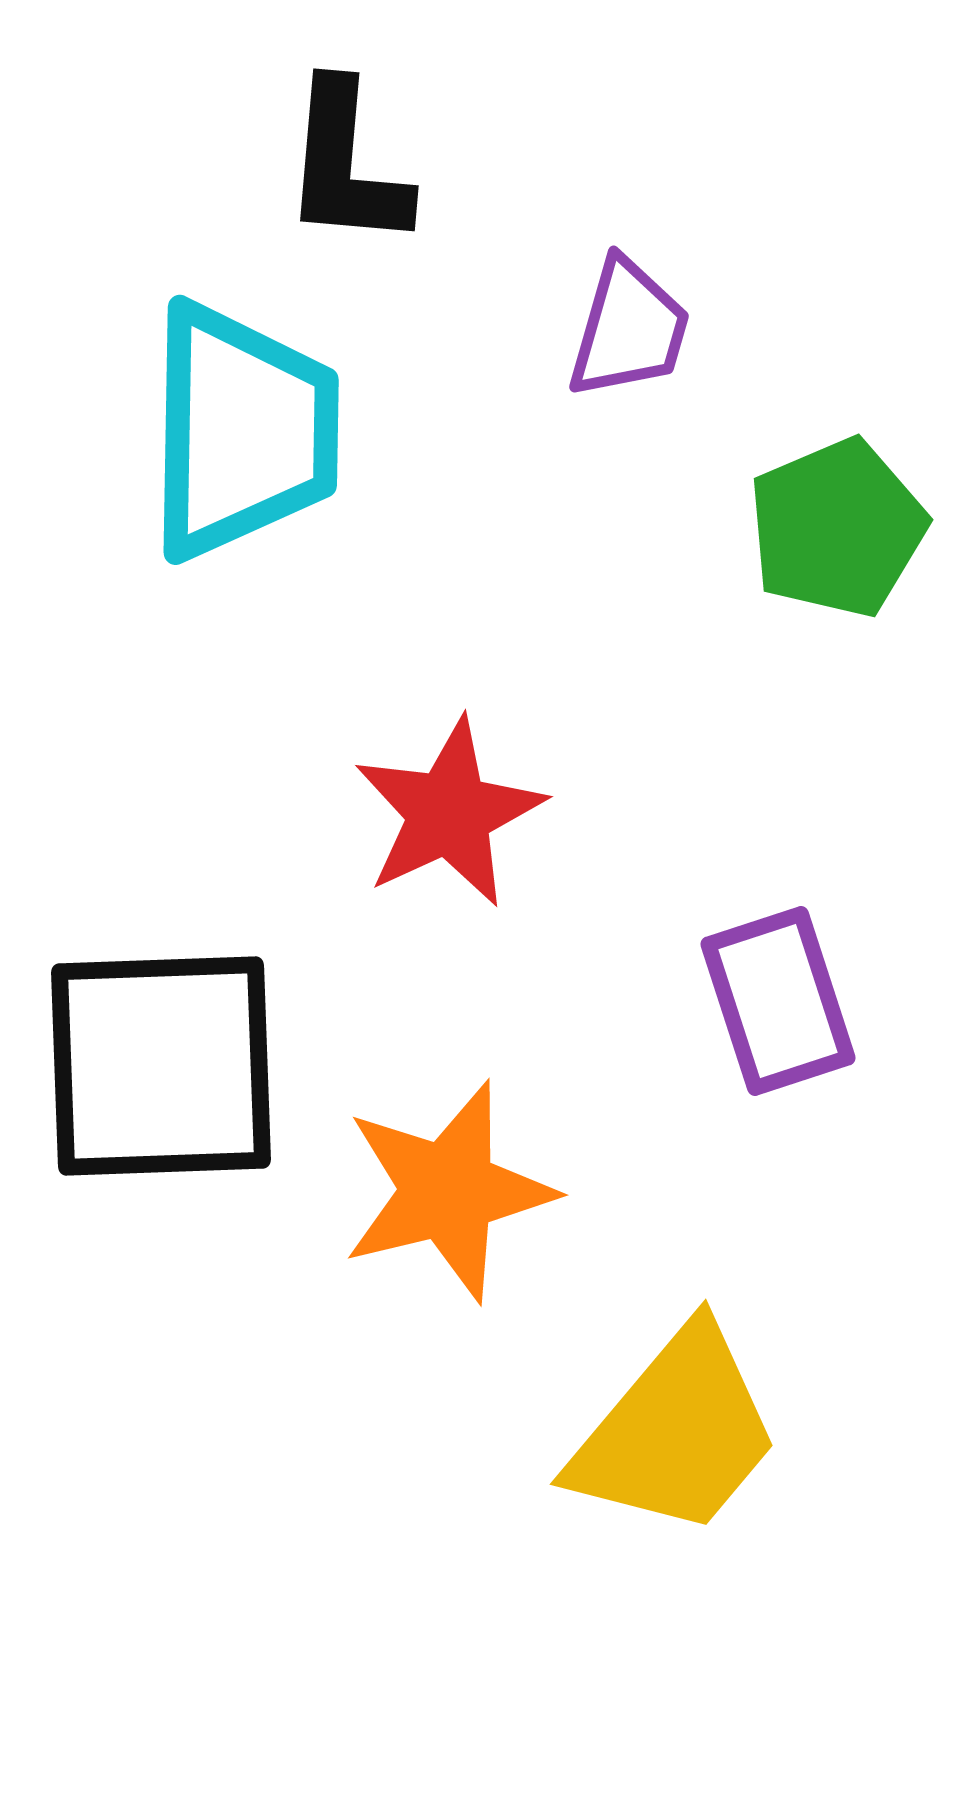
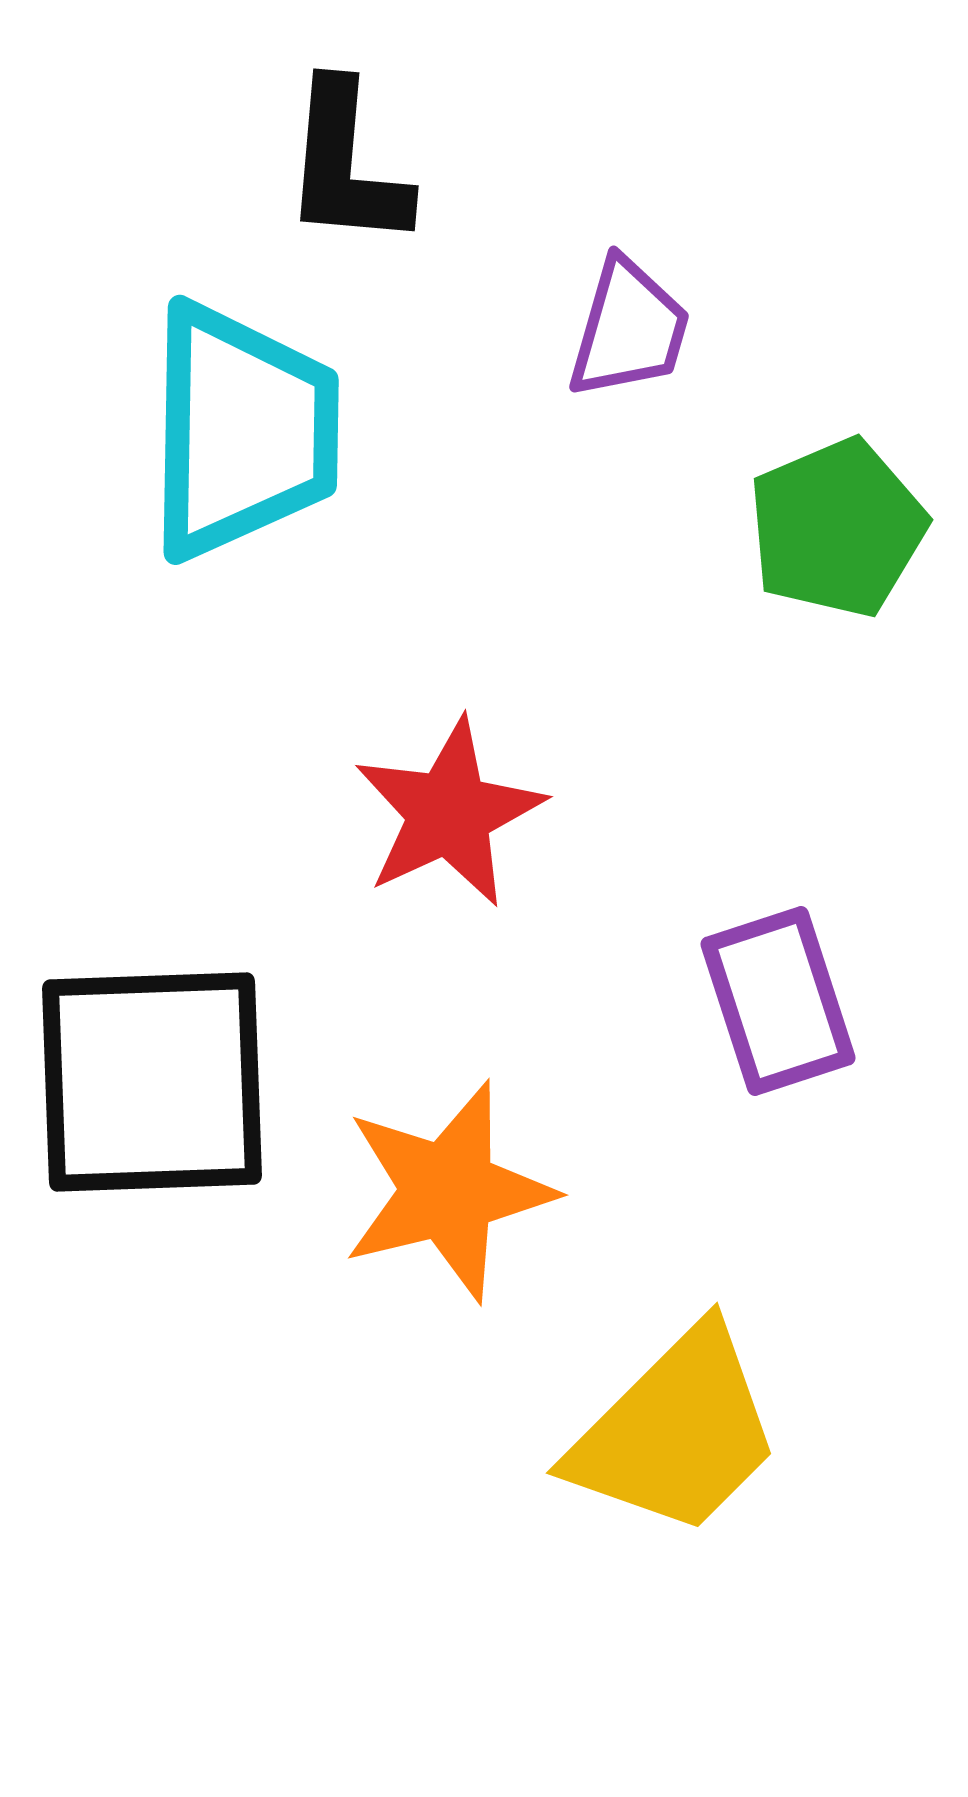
black square: moved 9 px left, 16 px down
yellow trapezoid: rotated 5 degrees clockwise
